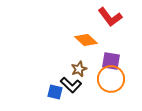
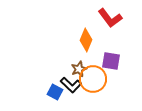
red L-shape: moved 1 px down
orange diamond: rotated 70 degrees clockwise
orange circle: moved 18 px left
blue square: rotated 14 degrees clockwise
